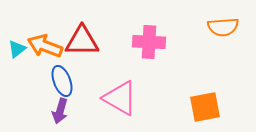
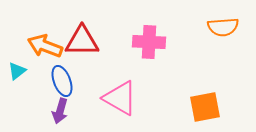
cyan triangle: moved 22 px down
